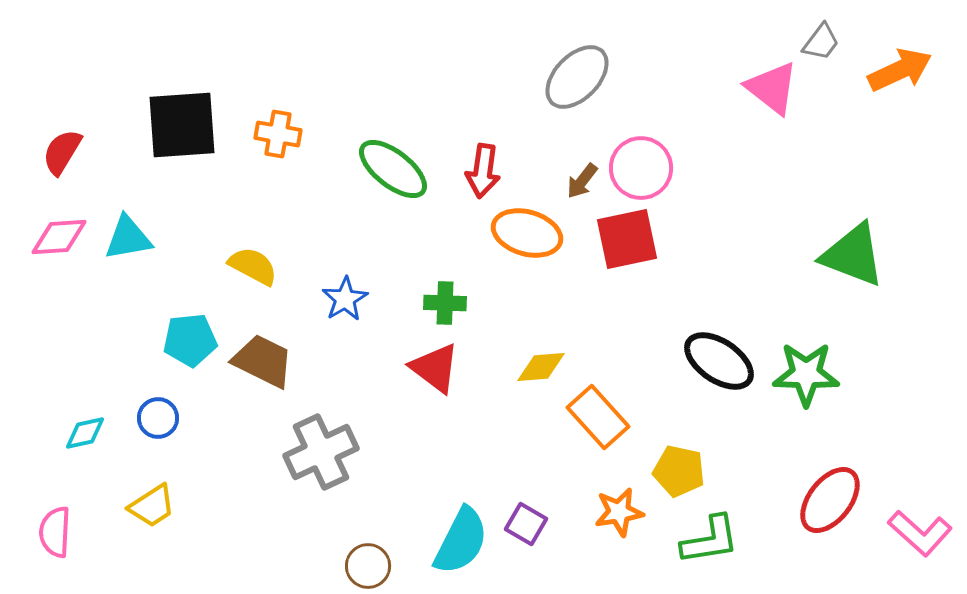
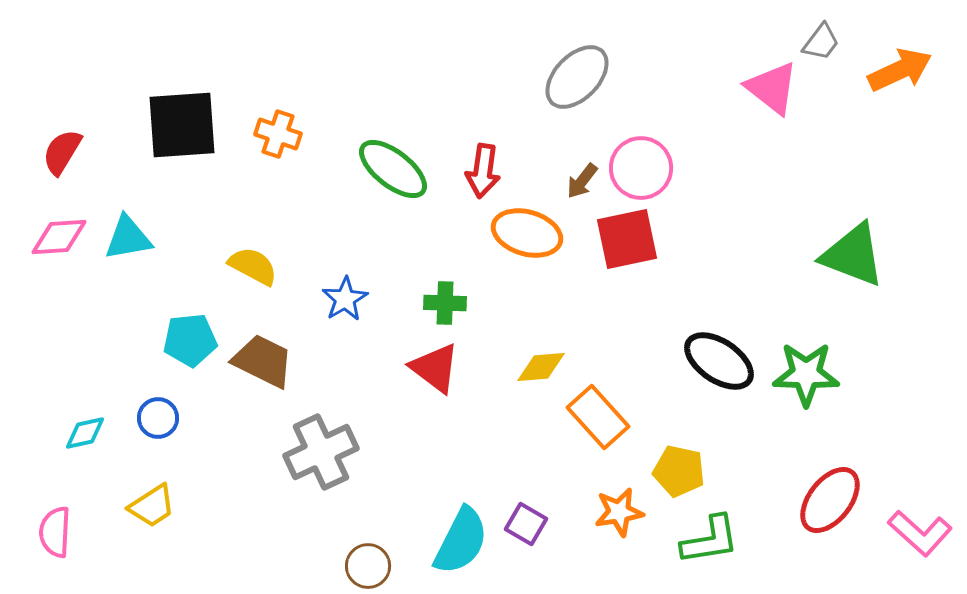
orange cross: rotated 9 degrees clockwise
